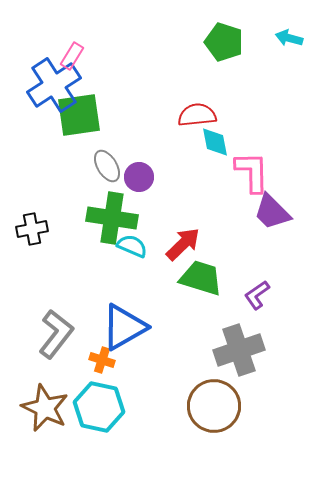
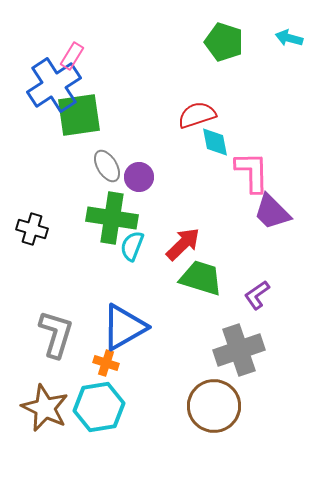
red semicircle: rotated 12 degrees counterclockwise
black cross: rotated 28 degrees clockwise
cyan semicircle: rotated 92 degrees counterclockwise
gray L-shape: rotated 21 degrees counterclockwise
orange cross: moved 4 px right, 3 px down
cyan hexagon: rotated 21 degrees counterclockwise
